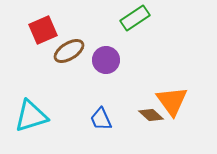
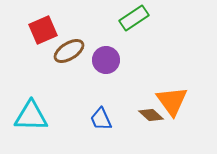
green rectangle: moved 1 px left
cyan triangle: rotated 18 degrees clockwise
